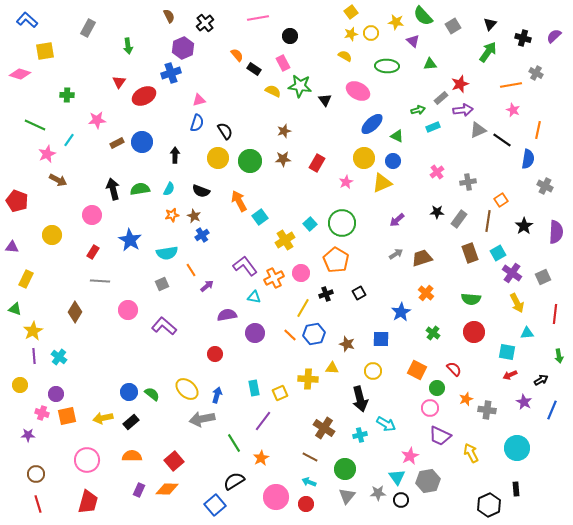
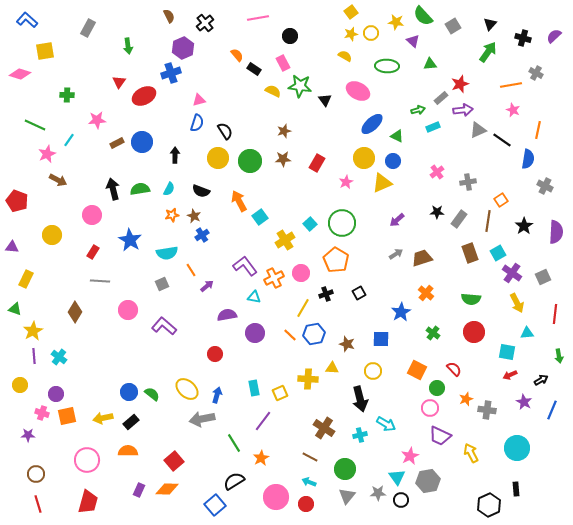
orange semicircle at (132, 456): moved 4 px left, 5 px up
